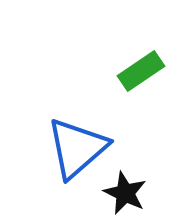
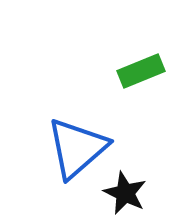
green rectangle: rotated 12 degrees clockwise
